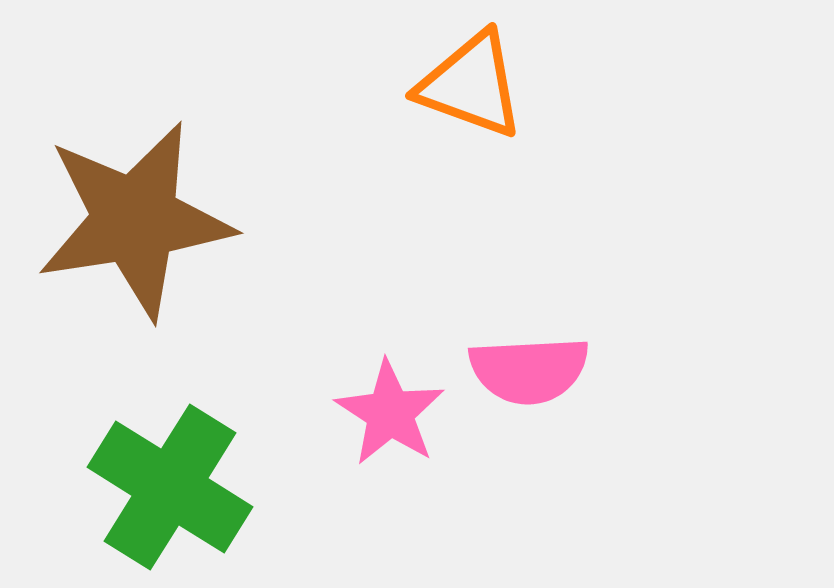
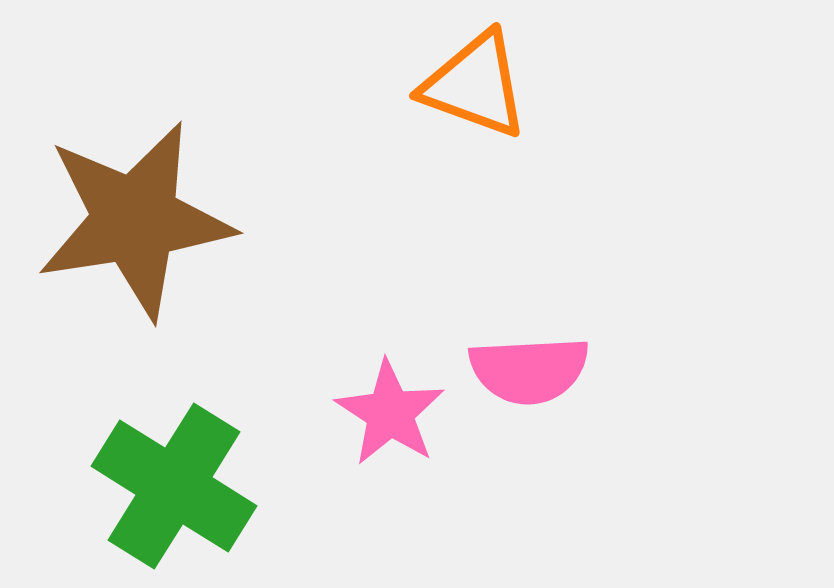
orange triangle: moved 4 px right
green cross: moved 4 px right, 1 px up
